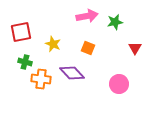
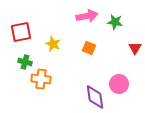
green star: rotated 21 degrees clockwise
orange square: moved 1 px right
purple diamond: moved 23 px right, 24 px down; rotated 35 degrees clockwise
